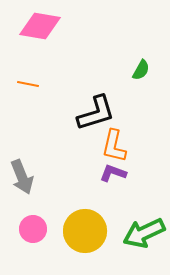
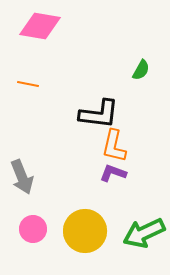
black L-shape: moved 3 px right, 1 px down; rotated 24 degrees clockwise
